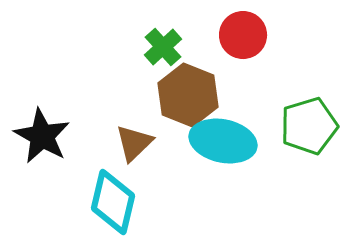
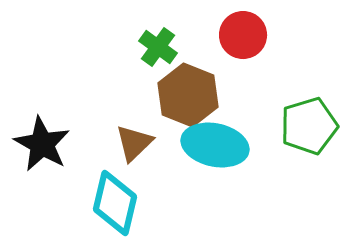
green cross: moved 5 px left; rotated 12 degrees counterclockwise
black star: moved 8 px down
cyan ellipse: moved 8 px left, 4 px down
cyan diamond: moved 2 px right, 1 px down
